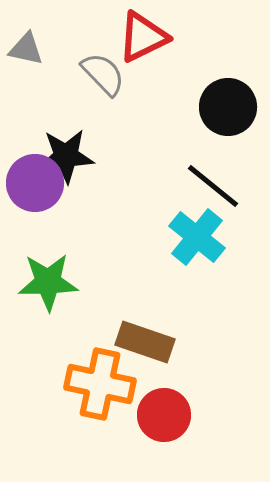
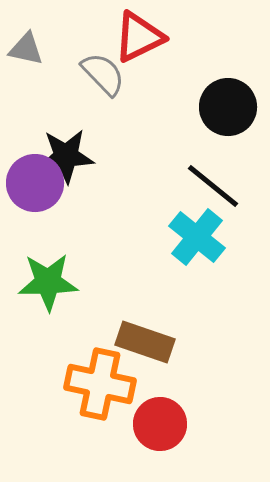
red triangle: moved 4 px left
red circle: moved 4 px left, 9 px down
